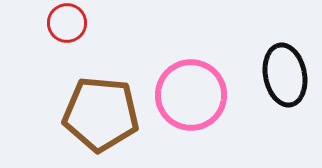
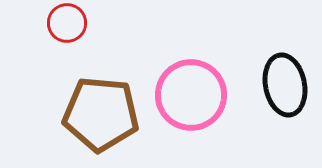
black ellipse: moved 10 px down
